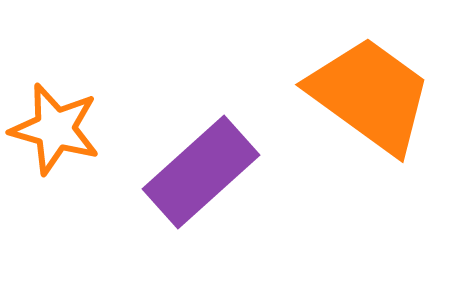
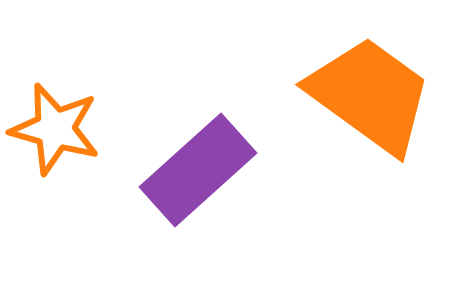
purple rectangle: moved 3 px left, 2 px up
